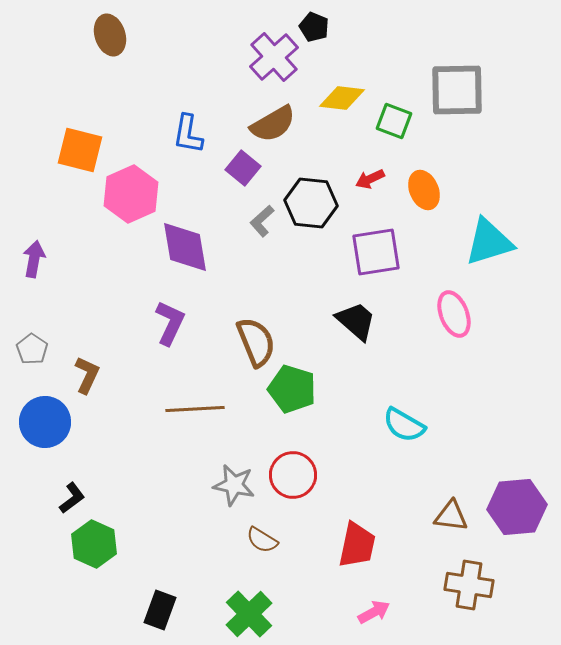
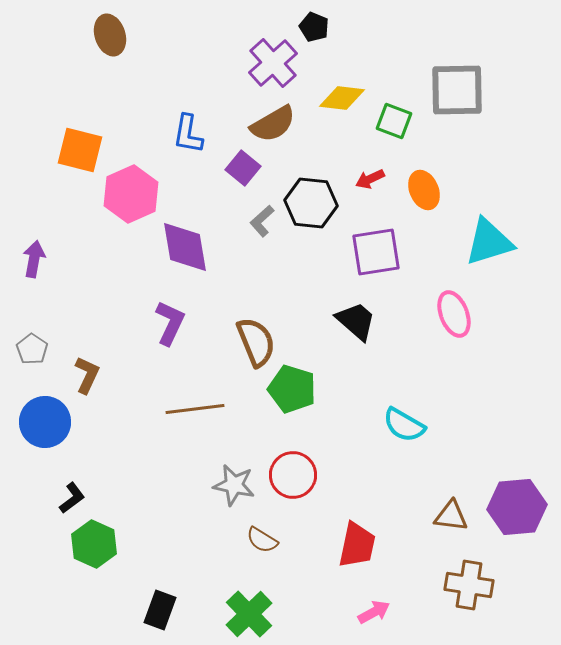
purple cross at (274, 57): moved 1 px left, 6 px down
brown line at (195, 409): rotated 4 degrees counterclockwise
